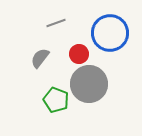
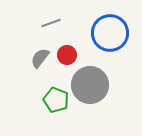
gray line: moved 5 px left
red circle: moved 12 px left, 1 px down
gray circle: moved 1 px right, 1 px down
